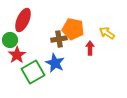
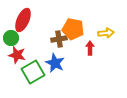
yellow arrow: moved 1 px left; rotated 140 degrees clockwise
green circle: moved 1 px right, 2 px up
red star: rotated 24 degrees counterclockwise
